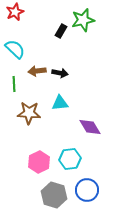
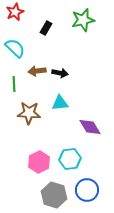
black rectangle: moved 15 px left, 3 px up
cyan semicircle: moved 1 px up
